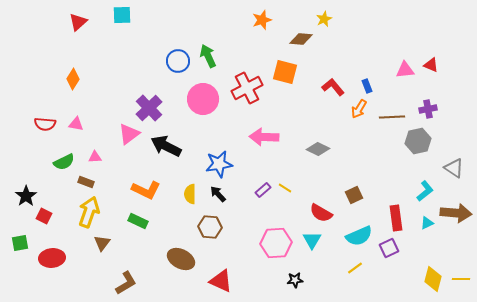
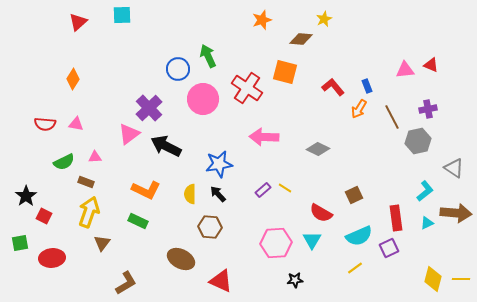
blue circle at (178, 61): moved 8 px down
red cross at (247, 88): rotated 28 degrees counterclockwise
brown line at (392, 117): rotated 65 degrees clockwise
